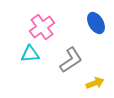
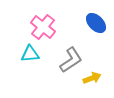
blue ellipse: rotated 15 degrees counterclockwise
pink cross: moved 1 px right; rotated 15 degrees counterclockwise
yellow arrow: moved 3 px left, 5 px up
